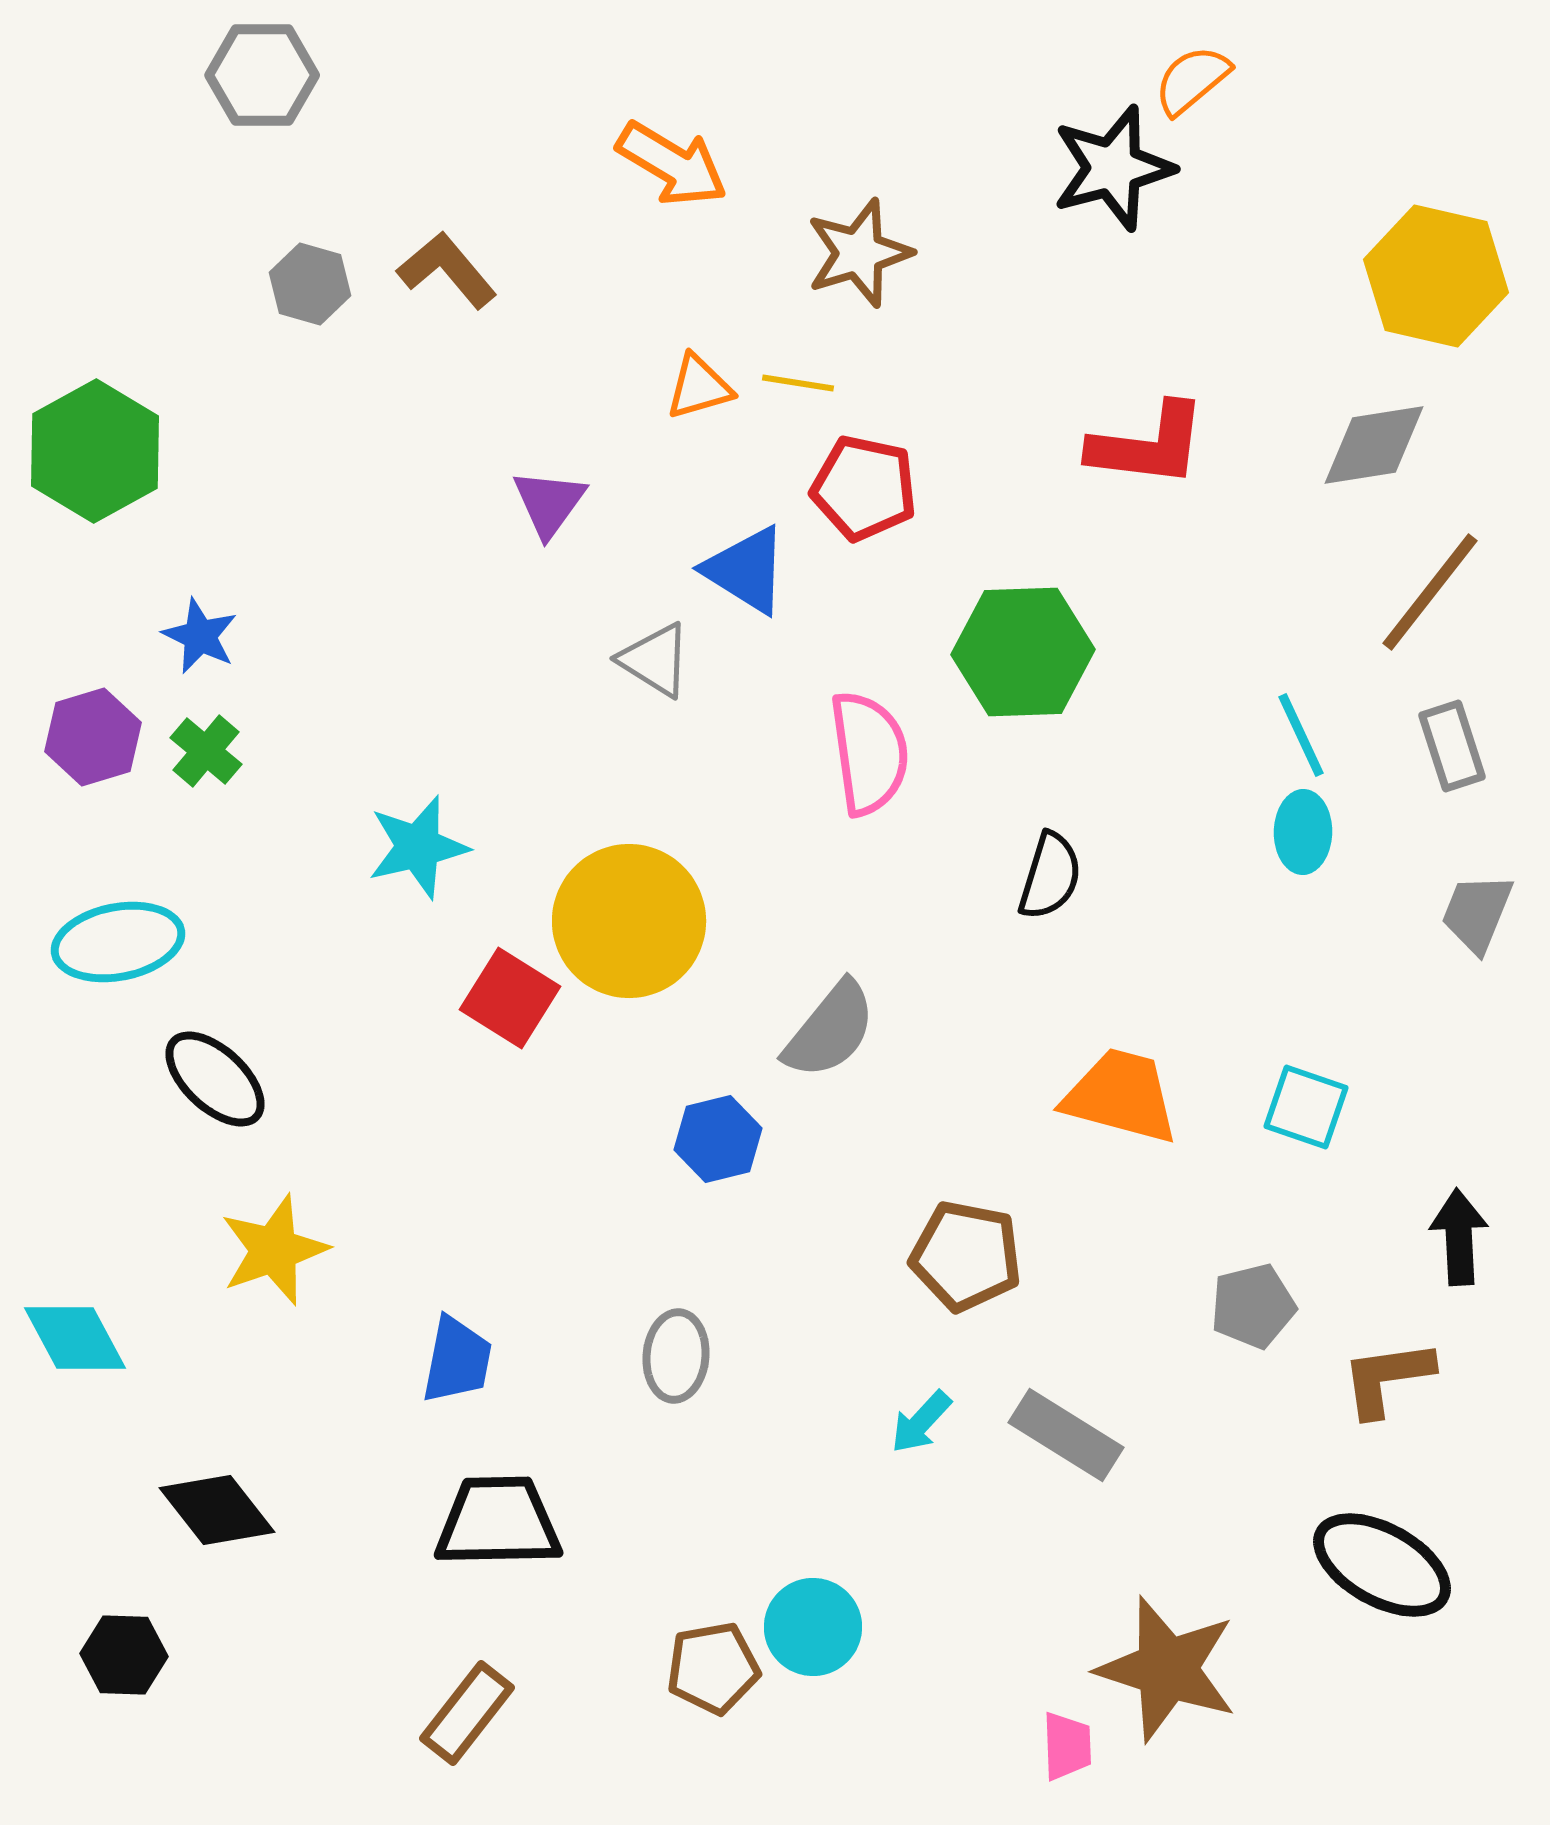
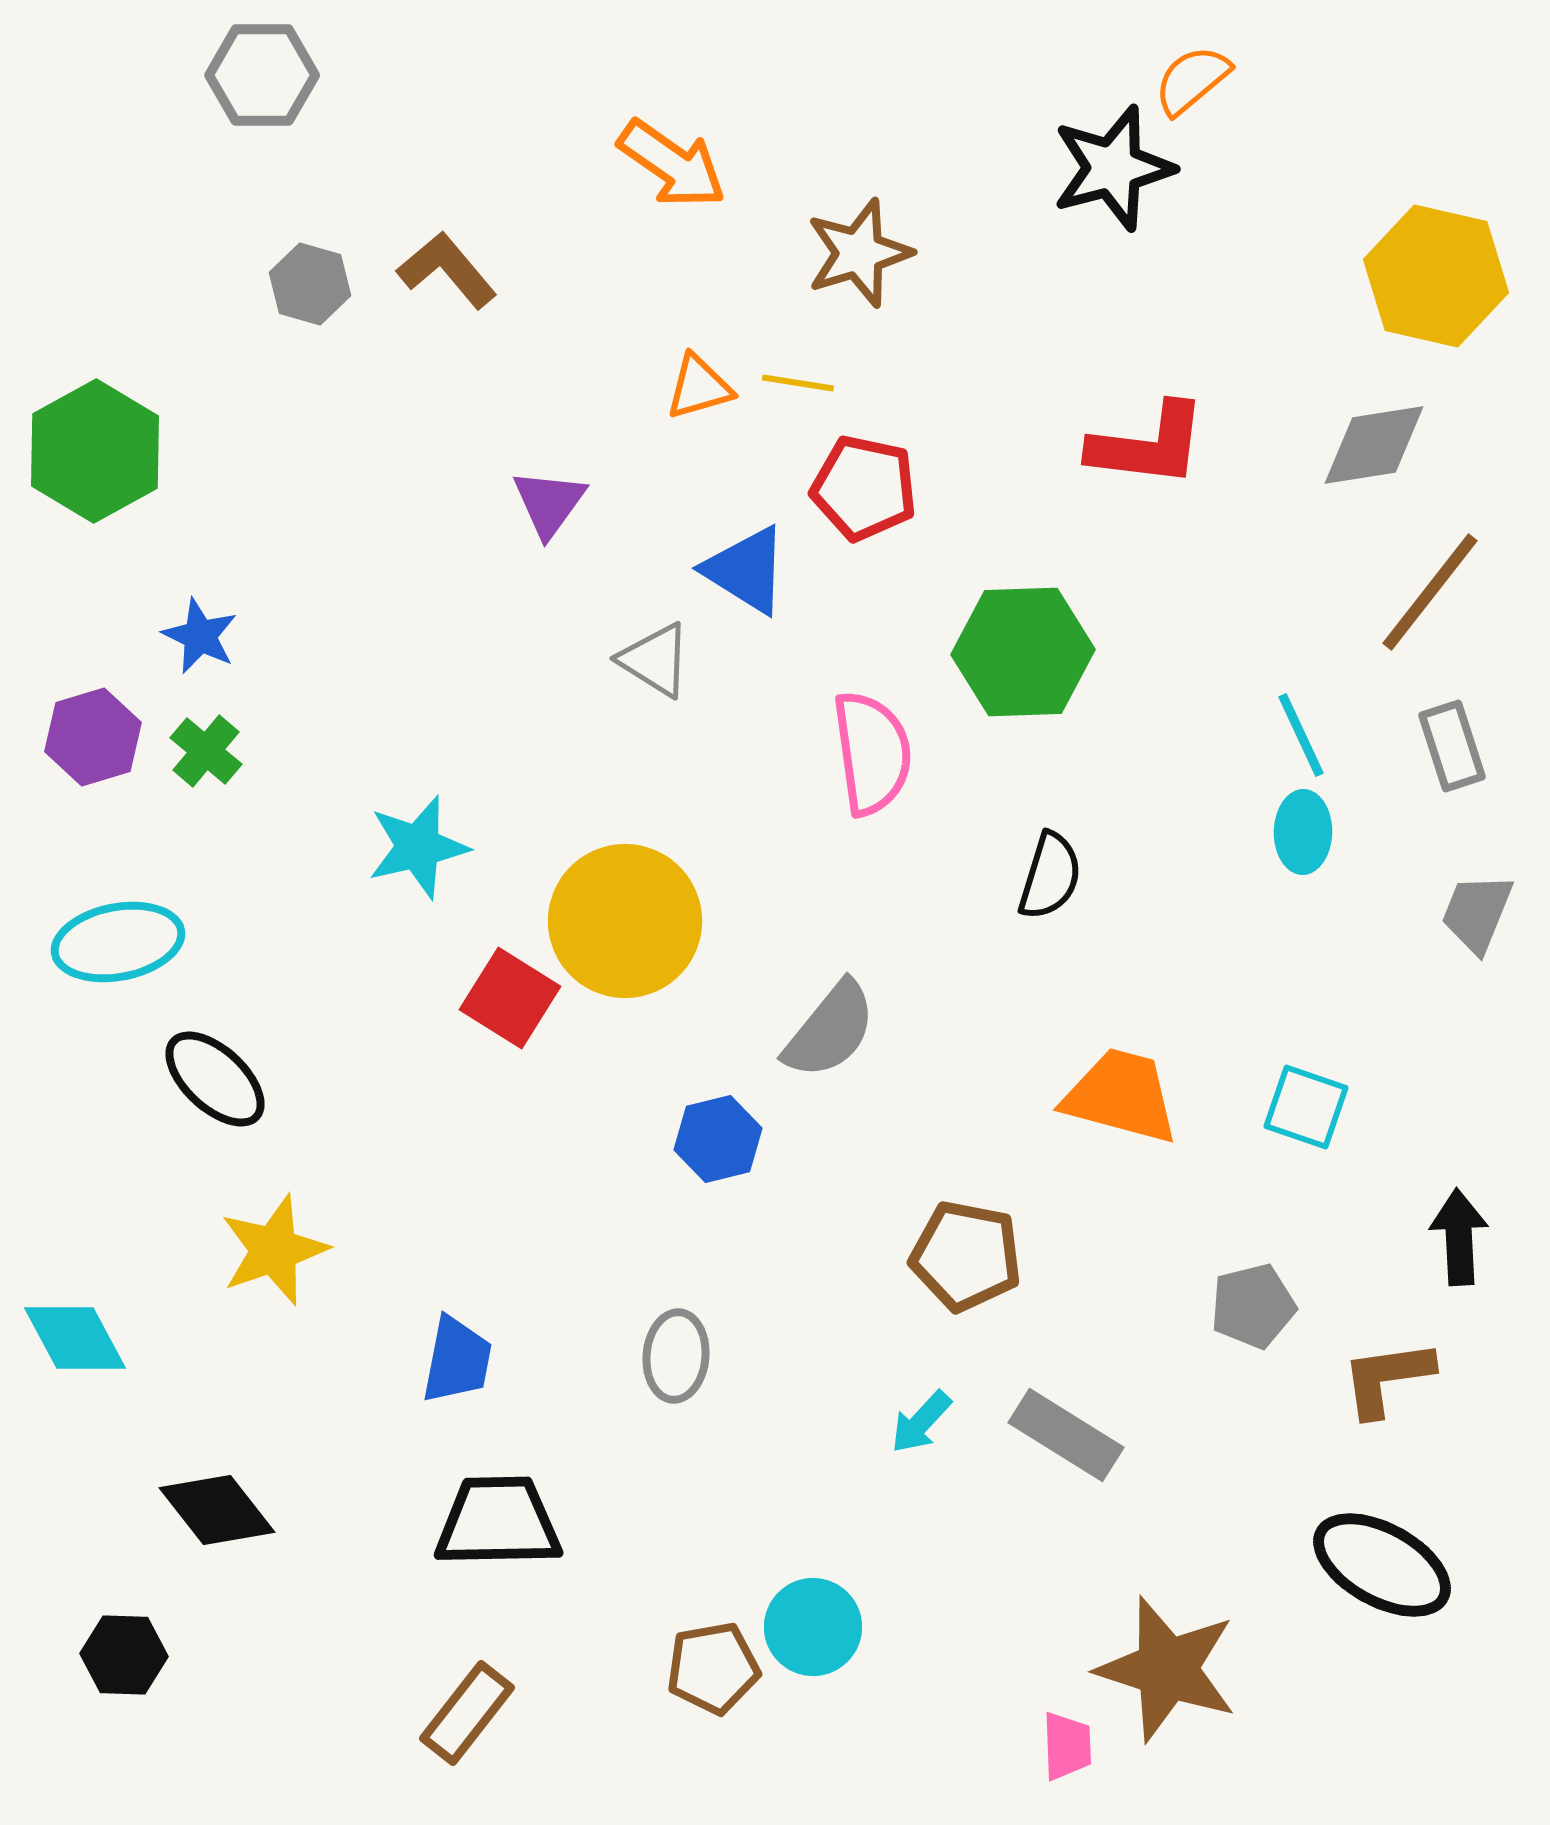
orange arrow at (672, 164): rotated 4 degrees clockwise
pink semicircle at (869, 753): moved 3 px right
yellow circle at (629, 921): moved 4 px left
